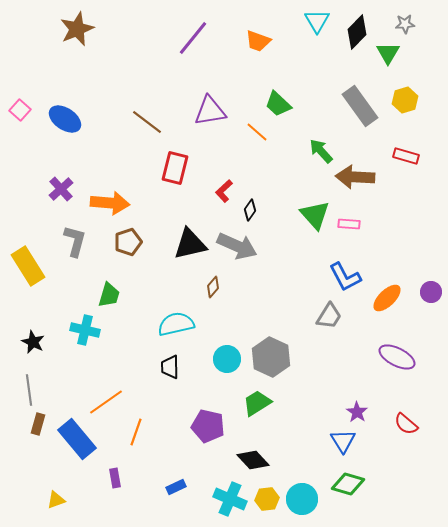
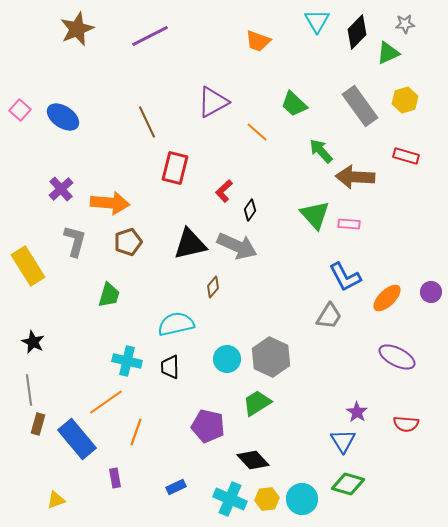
purple line at (193, 38): moved 43 px left, 2 px up; rotated 24 degrees clockwise
green triangle at (388, 53): rotated 35 degrees clockwise
green trapezoid at (278, 104): moved 16 px right
purple triangle at (210, 111): moved 3 px right, 9 px up; rotated 20 degrees counterclockwise
blue ellipse at (65, 119): moved 2 px left, 2 px up
brown line at (147, 122): rotated 28 degrees clockwise
cyan cross at (85, 330): moved 42 px right, 31 px down
red semicircle at (406, 424): rotated 35 degrees counterclockwise
